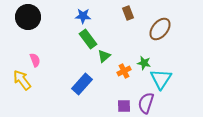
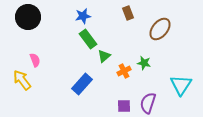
blue star: rotated 14 degrees counterclockwise
cyan triangle: moved 20 px right, 6 px down
purple semicircle: moved 2 px right
